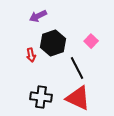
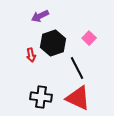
purple arrow: moved 2 px right
pink square: moved 2 px left, 3 px up
